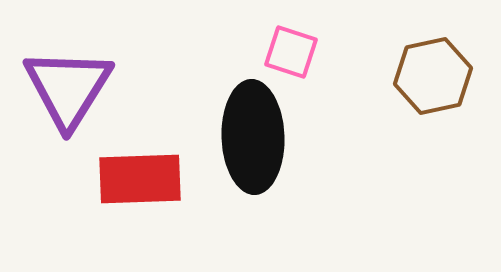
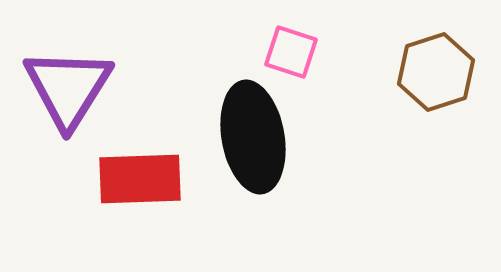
brown hexagon: moved 3 px right, 4 px up; rotated 6 degrees counterclockwise
black ellipse: rotated 8 degrees counterclockwise
